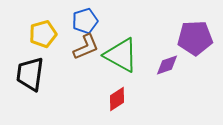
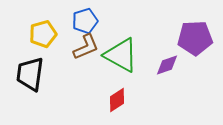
red diamond: moved 1 px down
